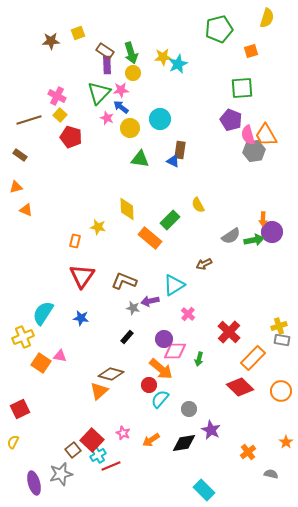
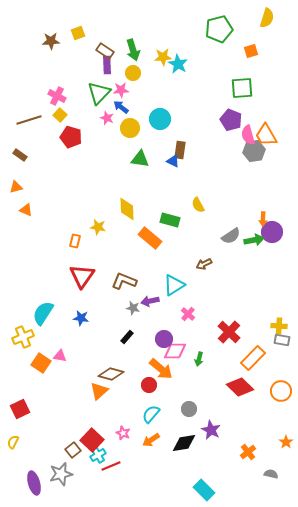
green arrow at (131, 53): moved 2 px right, 3 px up
cyan star at (178, 64): rotated 18 degrees counterclockwise
green rectangle at (170, 220): rotated 60 degrees clockwise
yellow cross at (279, 326): rotated 21 degrees clockwise
cyan semicircle at (160, 399): moved 9 px left, 15 px down
